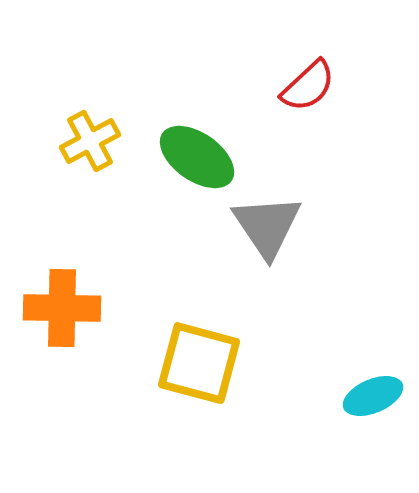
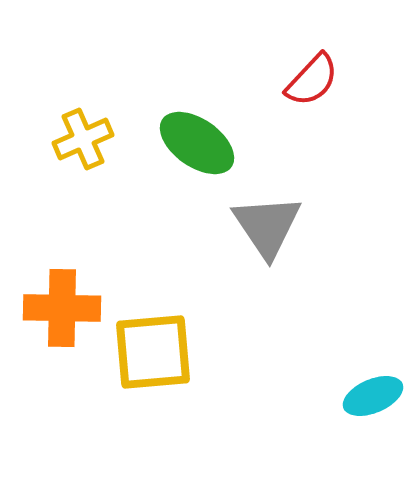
red semicircle: moved 4 px right, 6 px up; rotated 4 degrees counterclockwise
yellow cross: moved 7 px left, 2 px up; rotated 4 degrees clockwise
green ellipse: moved 14 px up
yellow square: moved 46 px left, 11 px up; rotated 20 degrees counterclockwise
